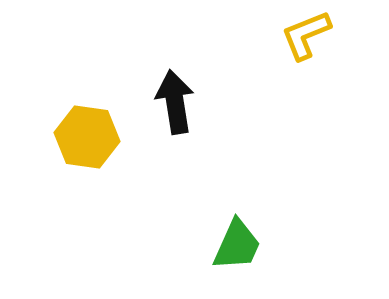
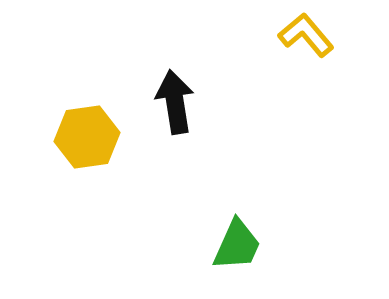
yellow L-shape: rotated 72 degrees clockwise
yellow hexagon: rotated 16 degrees counterclockwise
